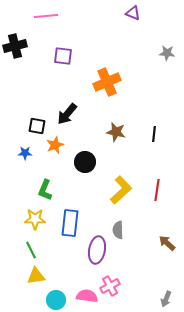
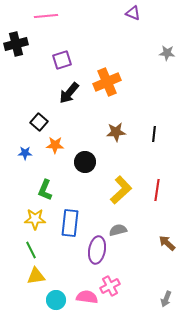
black cross: moved 1 px right, 2 px up
purple square: moved 1 px left, 4 px down; rotated 24 degrees counterclockwise
black arrow: moved 2 px right, 21 px up
black square: moved 2 px right, 4 px up; rotated 30 degrees clockwise
brown star: rotated 18 degrees counterclockwise
orange star: rotated 24 degrees clockwise
gray semicircle: rotated 78 degrees clockwise
pink semicircle: moved 1 px down
